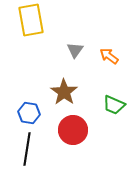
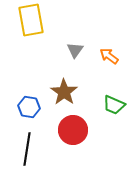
blue hexagon: moved 6 px up
